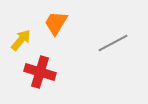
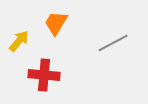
yellow arrow: moved 2 px left, 1 px down
red cross: moved 4 px right, 3 px down; rotated 12 degrees counterclockwise
